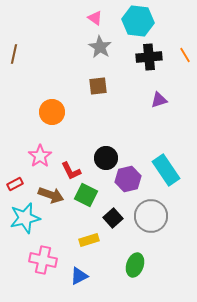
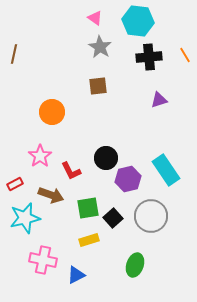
green square: moved 2 px right, 13 px down; rotated 35 degrees counterclockwise
blue triangle: moved 3 px left, 1 px up
